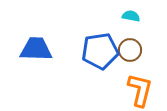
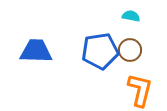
blue trapezoid: moved 2 px down
